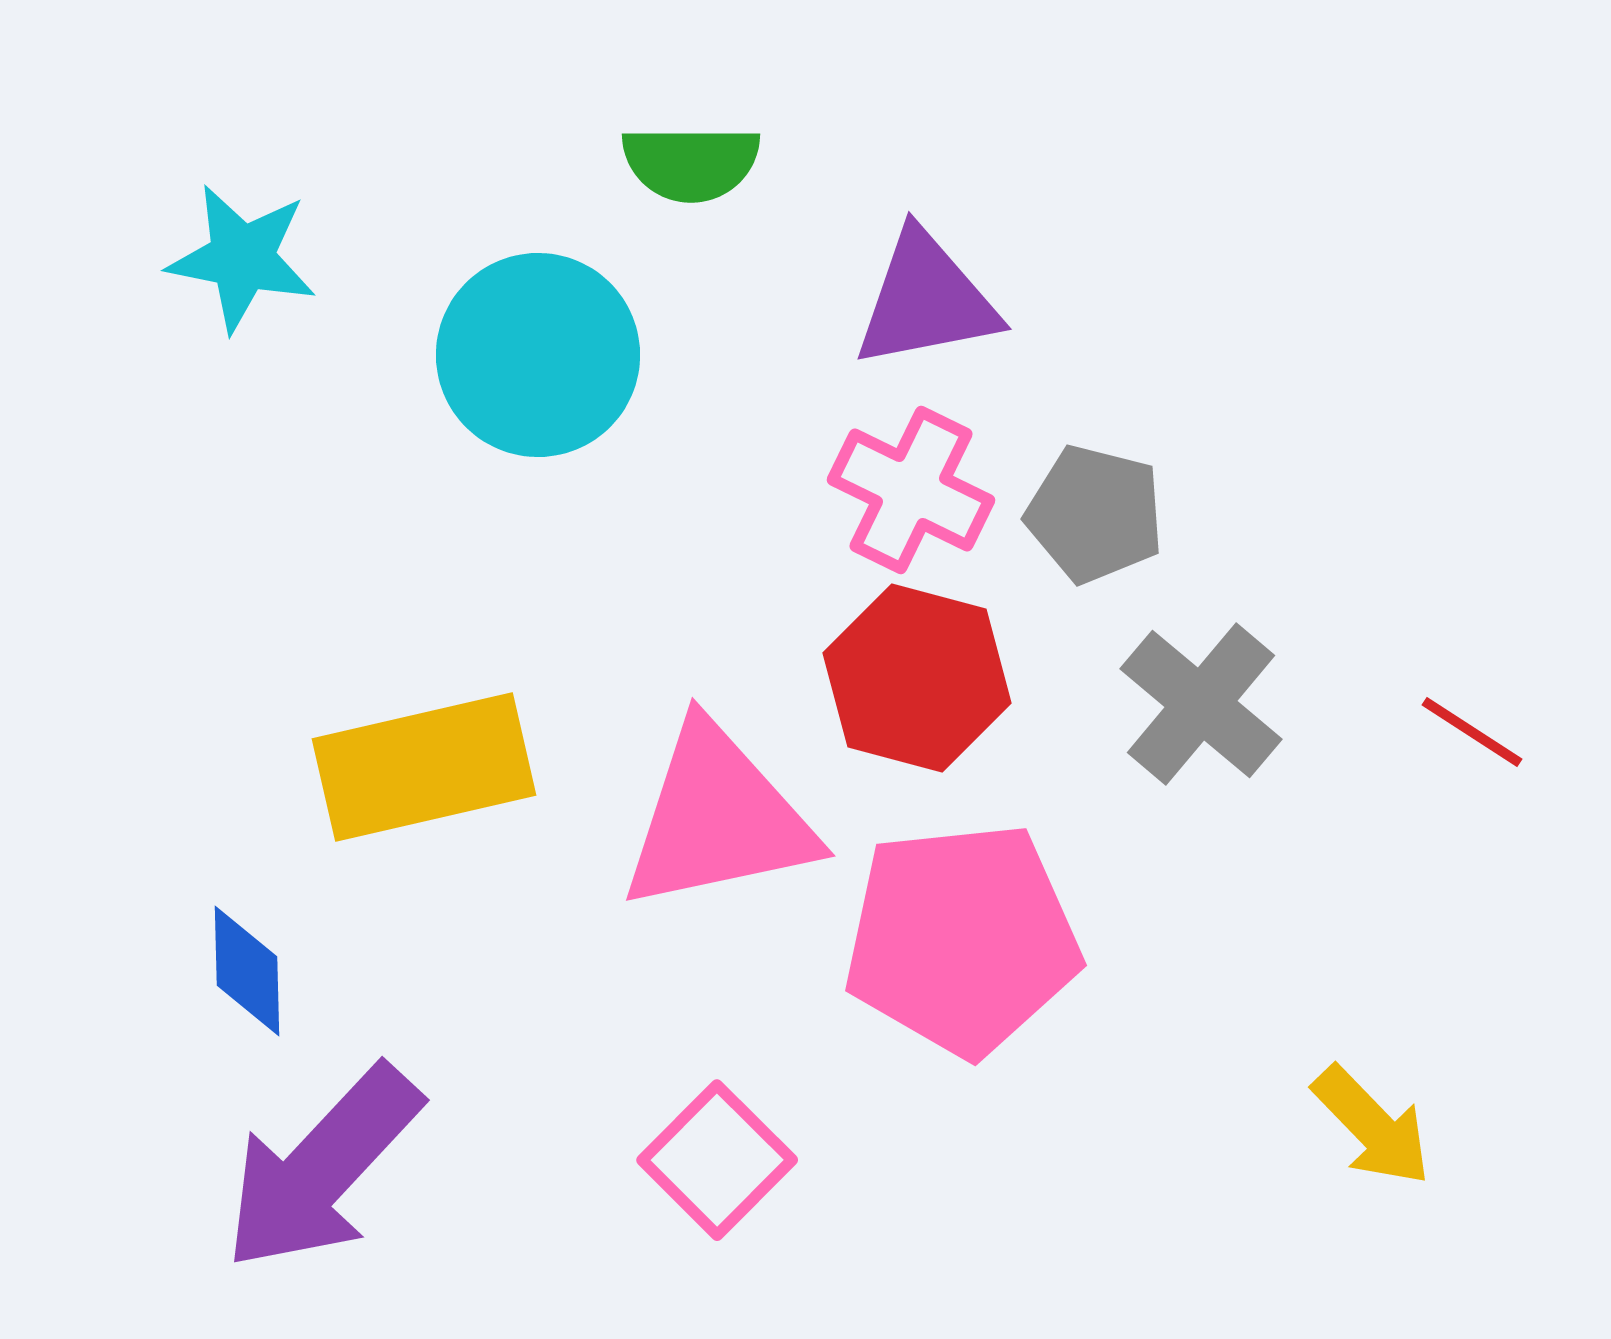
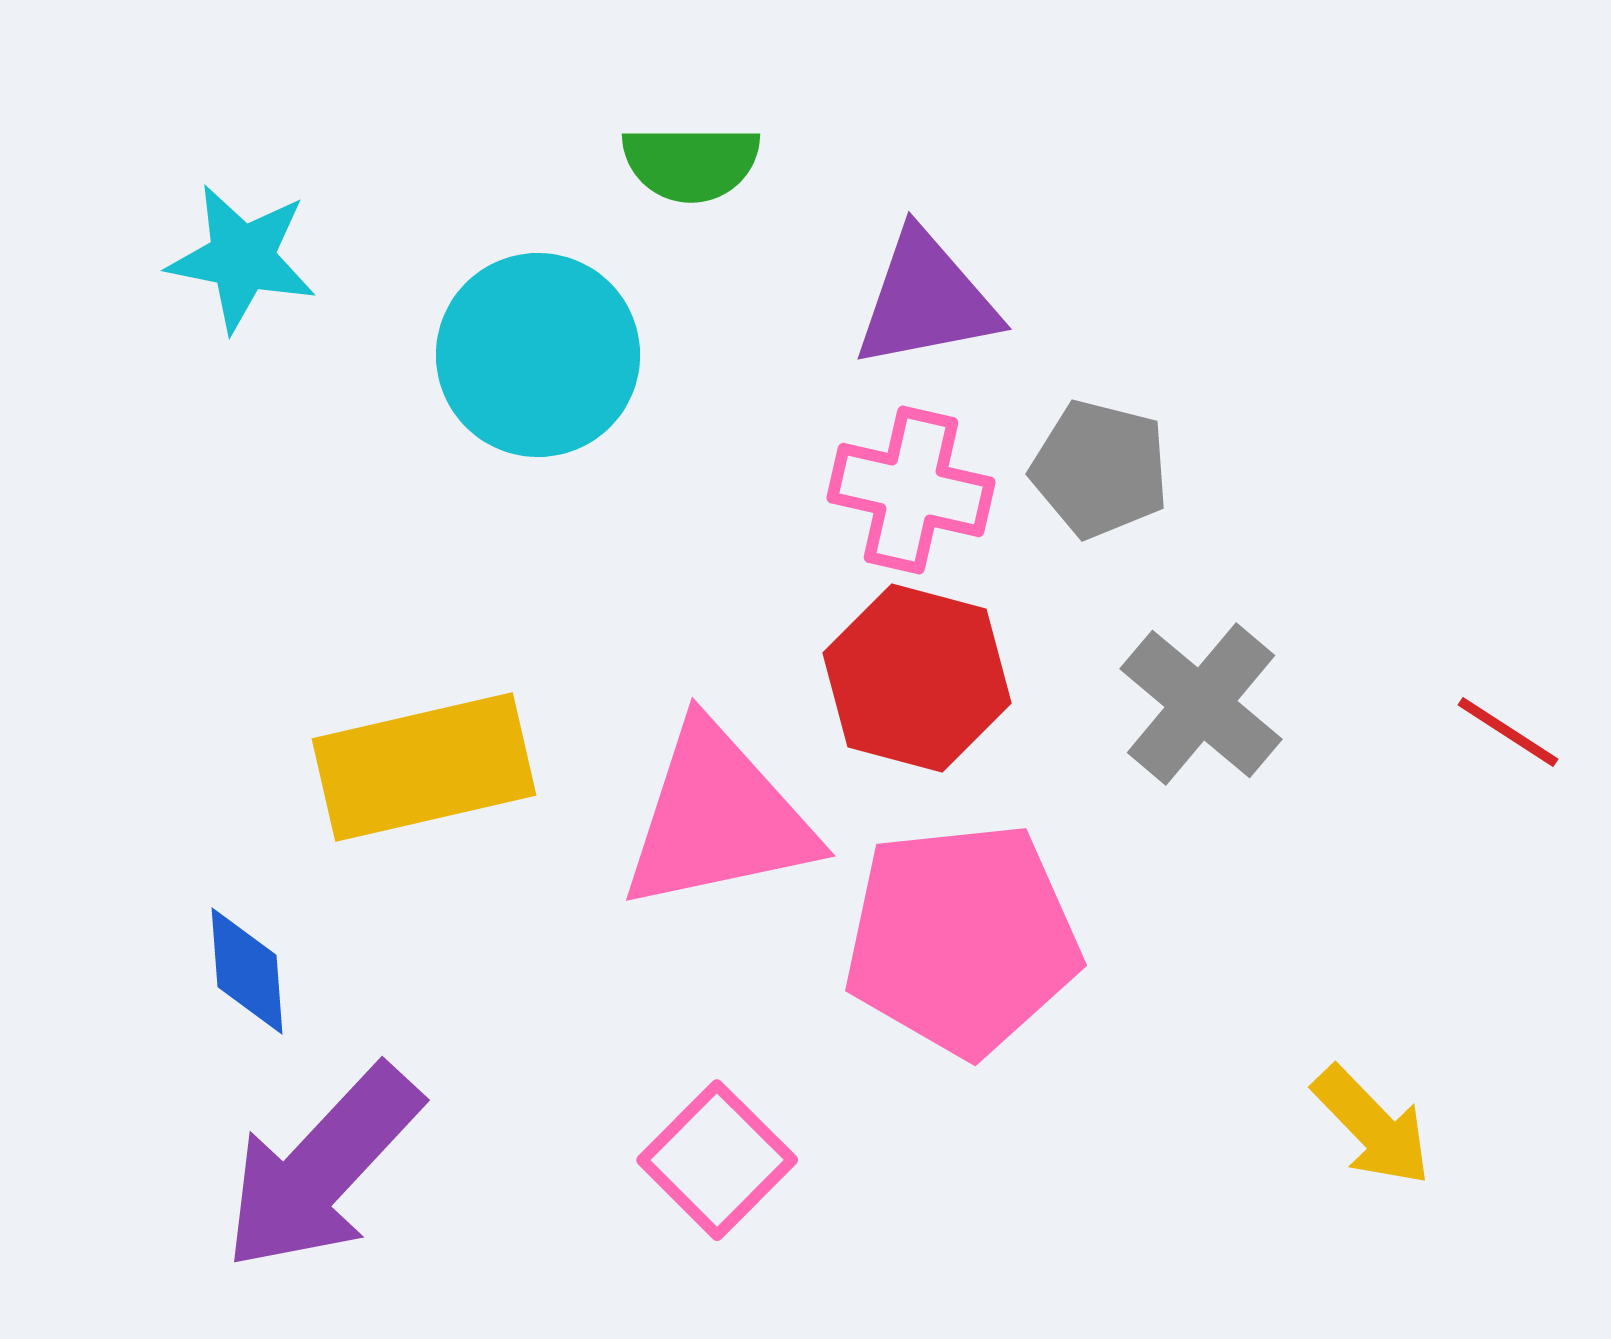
pink cross: rotated 13 degrees counterclockwise
gray pentagon: moved 5 px right, 45 px up
red line: moved 36 px right
blue diamond: rotated 3 degrees counterclockwise
